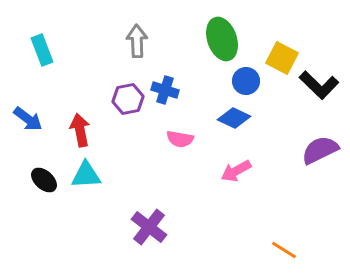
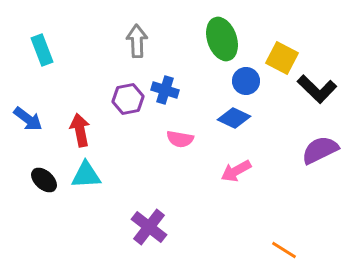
black L-shape: moved 2 px left, 4 px down
